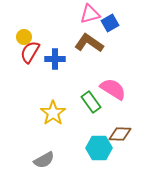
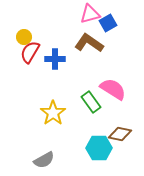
blue square: moved 2 px left
brown diamond: rotated 10 degrees clockwise
